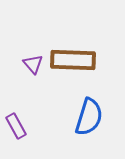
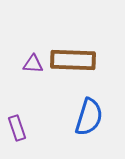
purple triangle: rotated 45 degrees counterclockwise
purple rectangle: moved 1 px right, 2 px down; rotated 10 degrees clockwise
